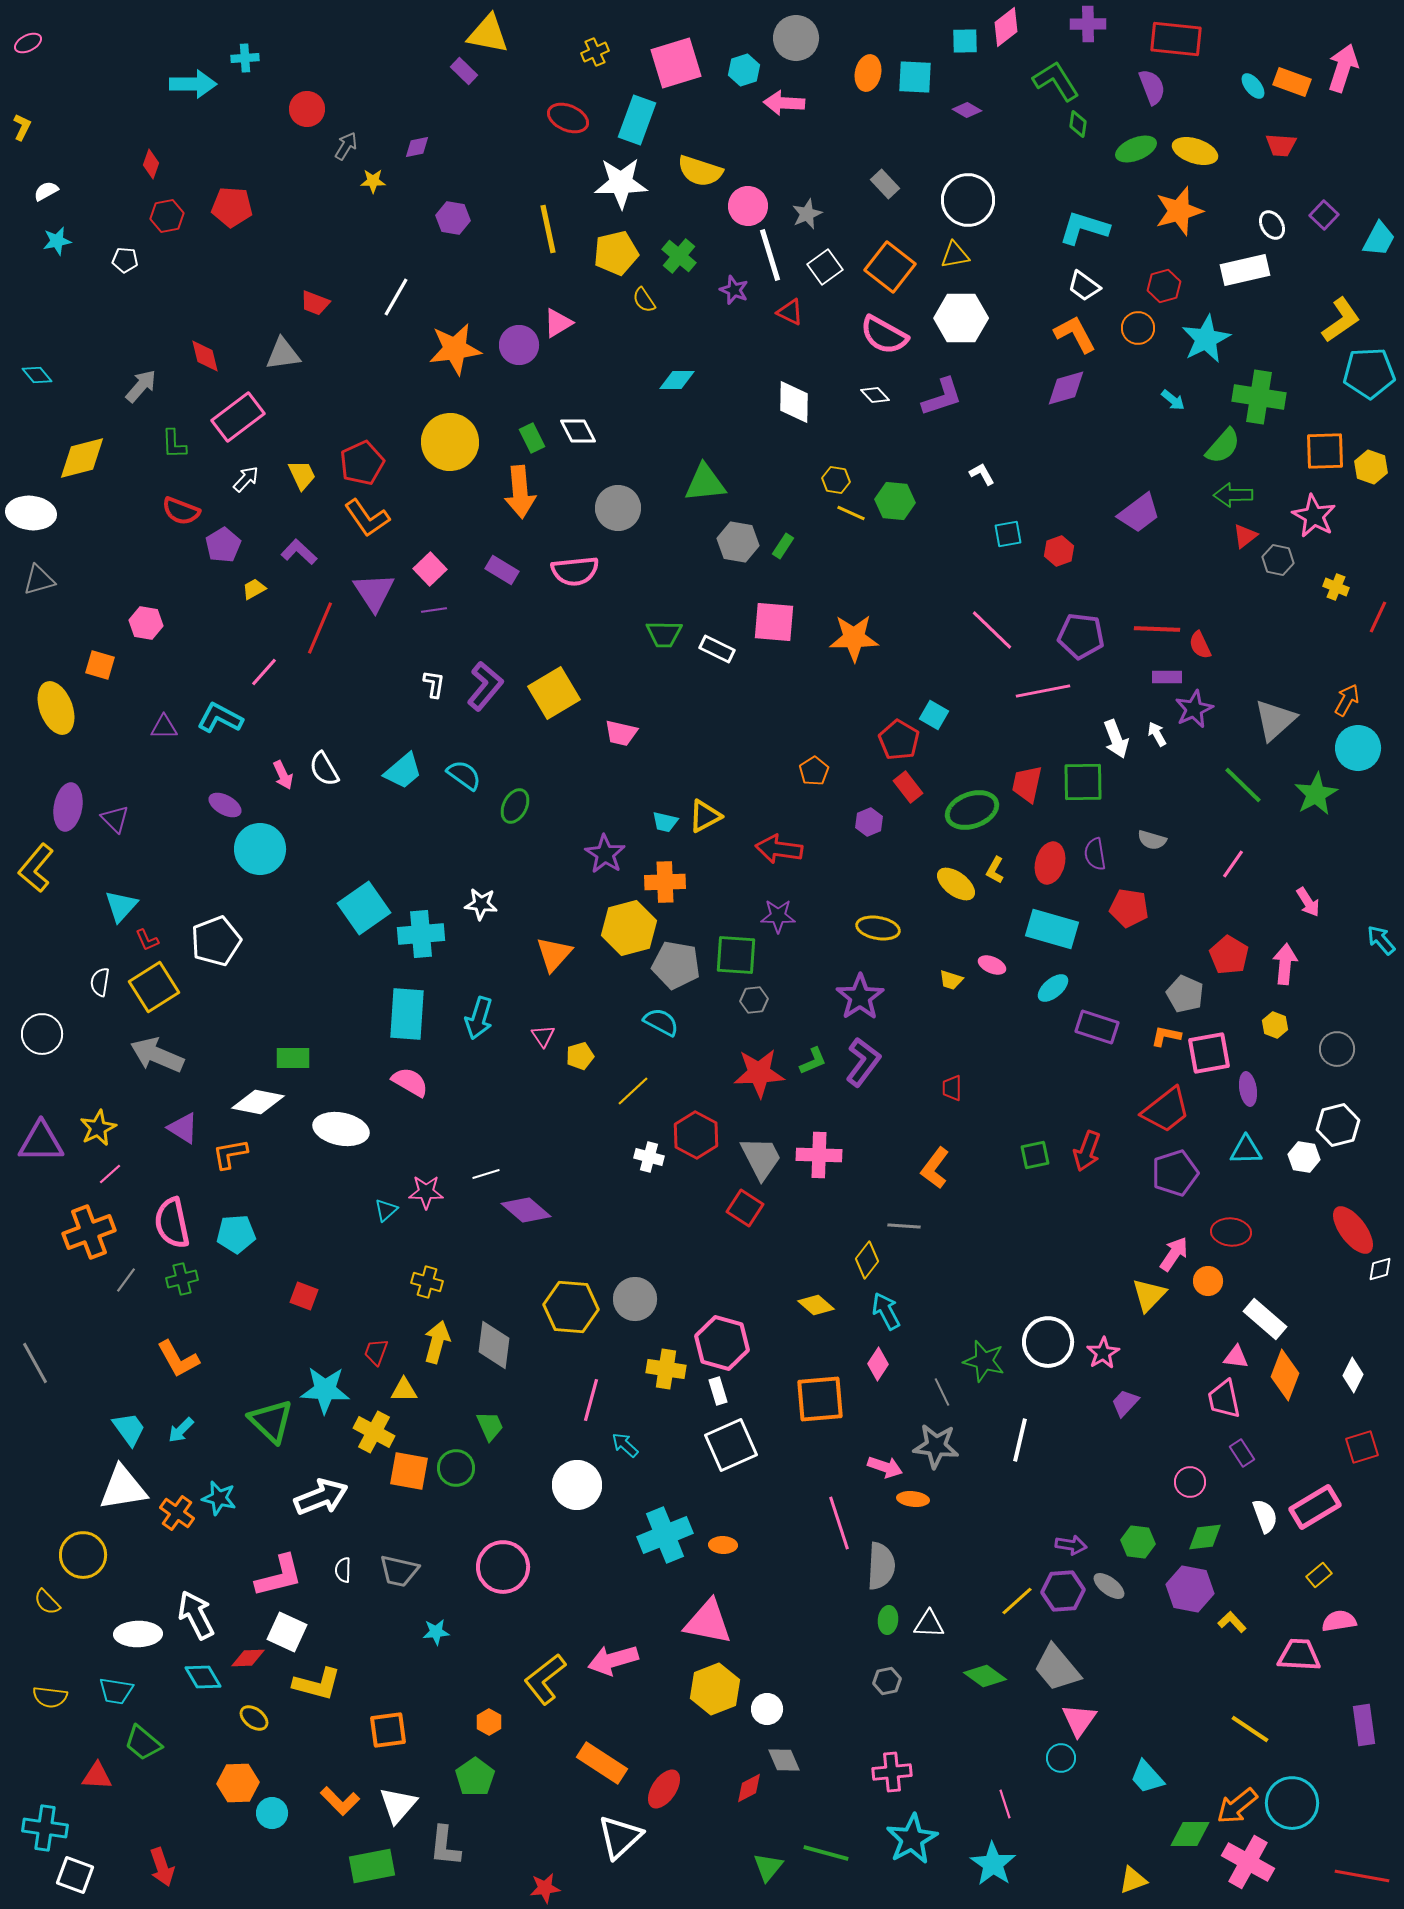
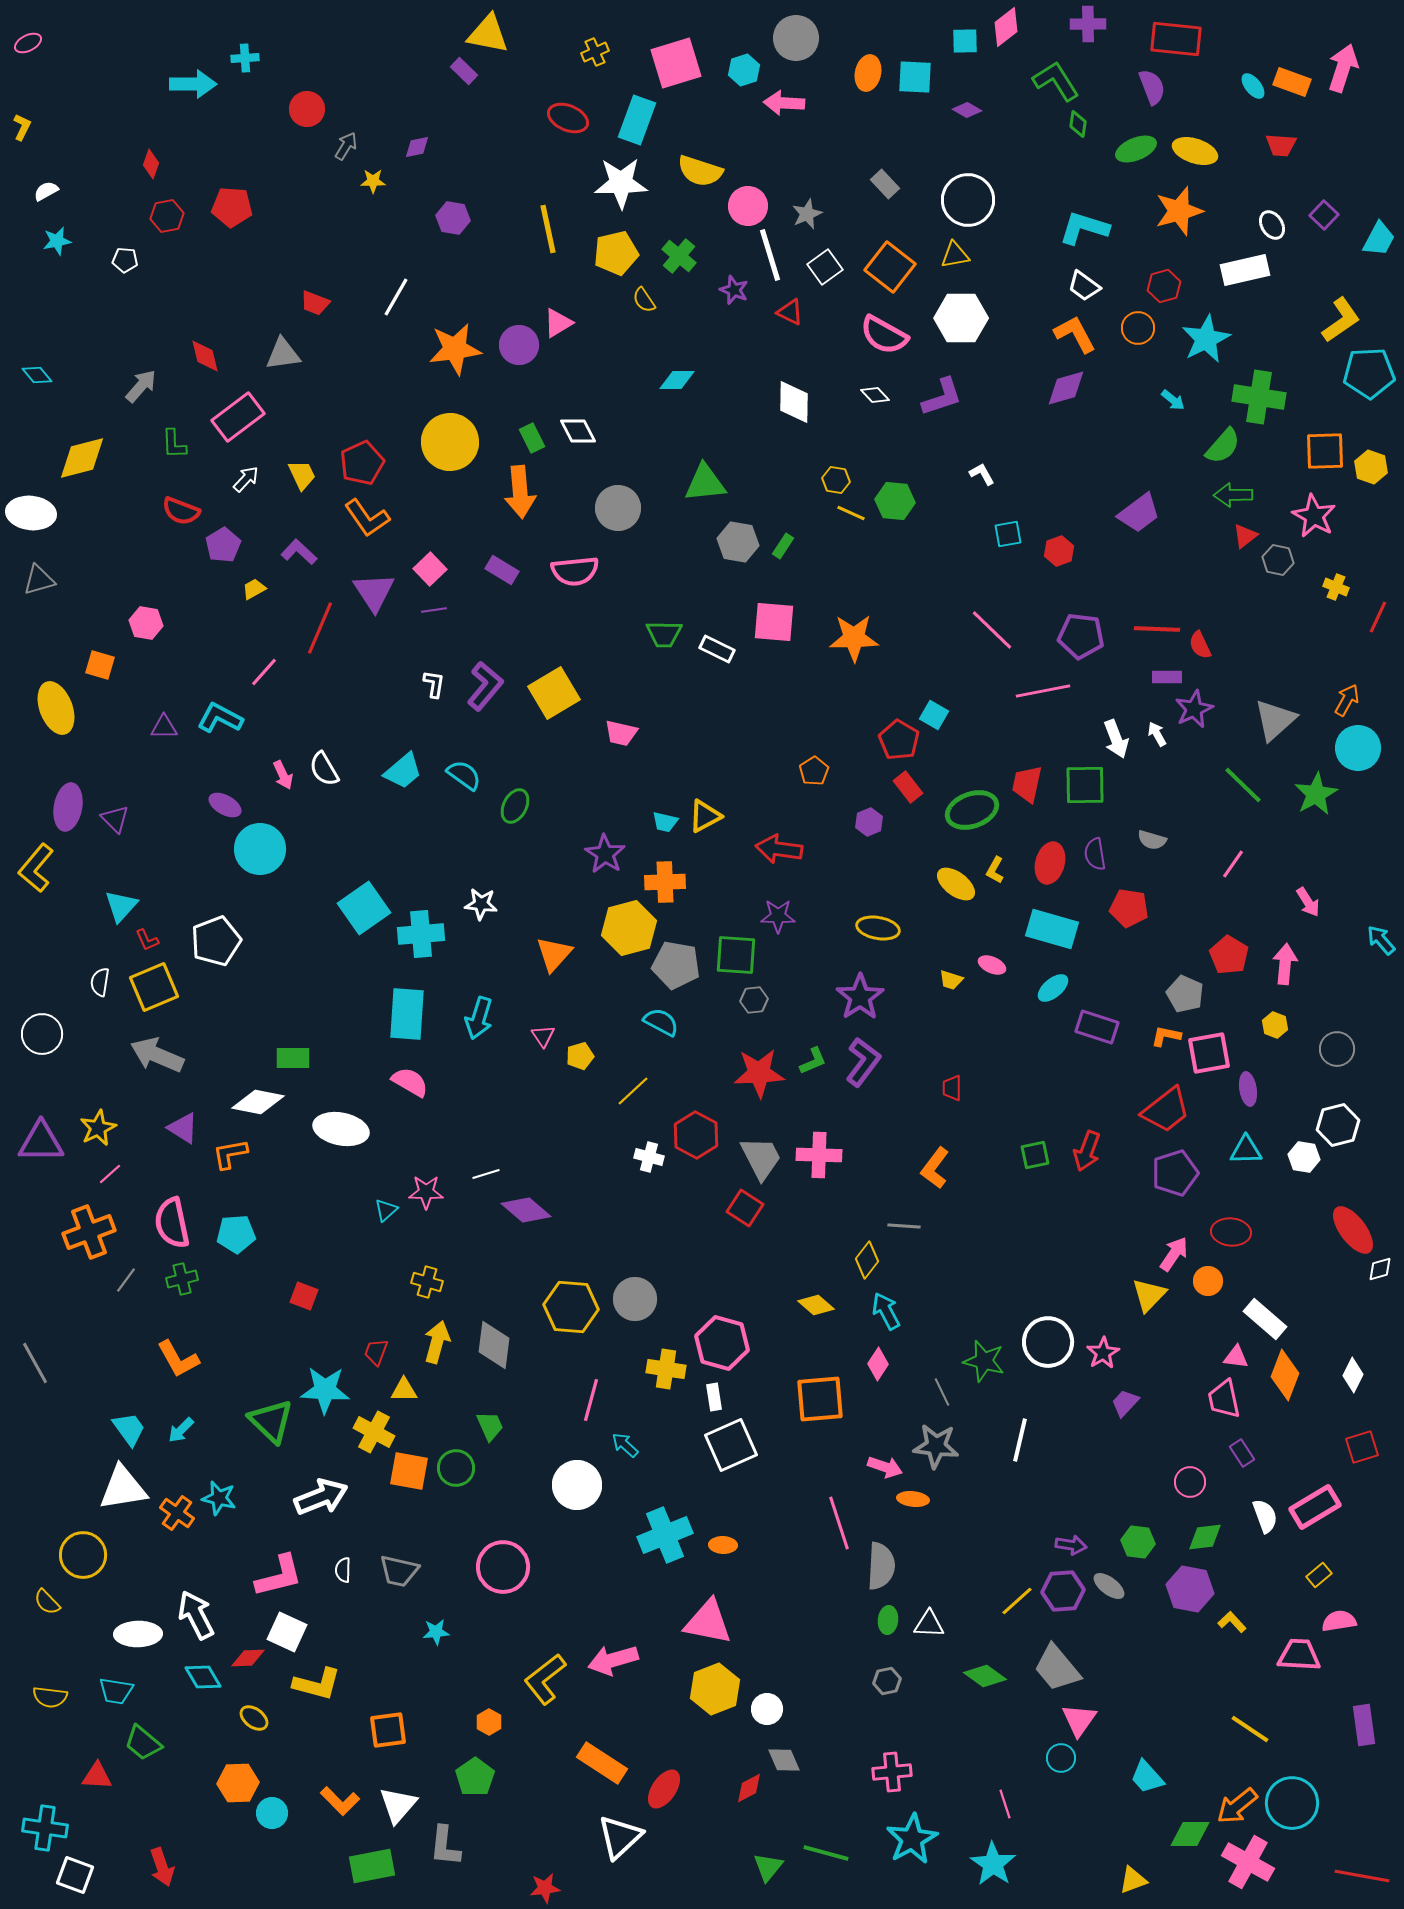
green square at (1083, 782): moved 2 px right, 3 px down
yellow square at (154, 987): rotated 9 degrees clockwise
white rectangle at (718, 1391): moved 4 px left, 6 px down; rotated 8 degrees clockwise
